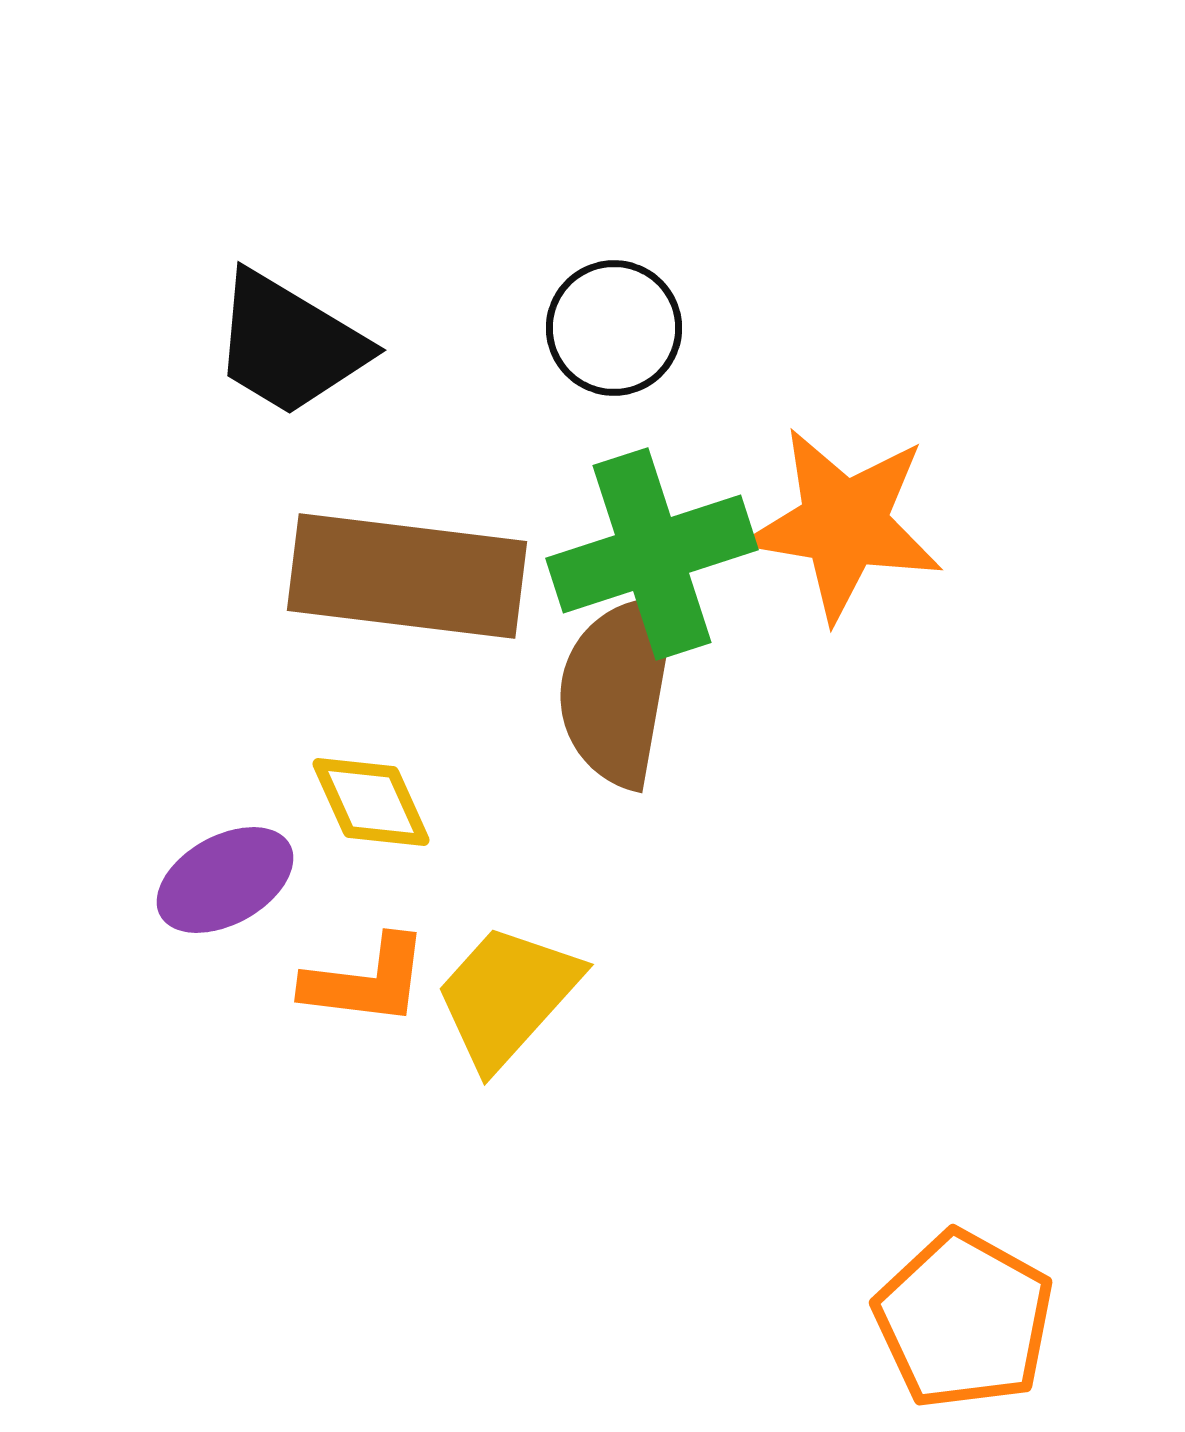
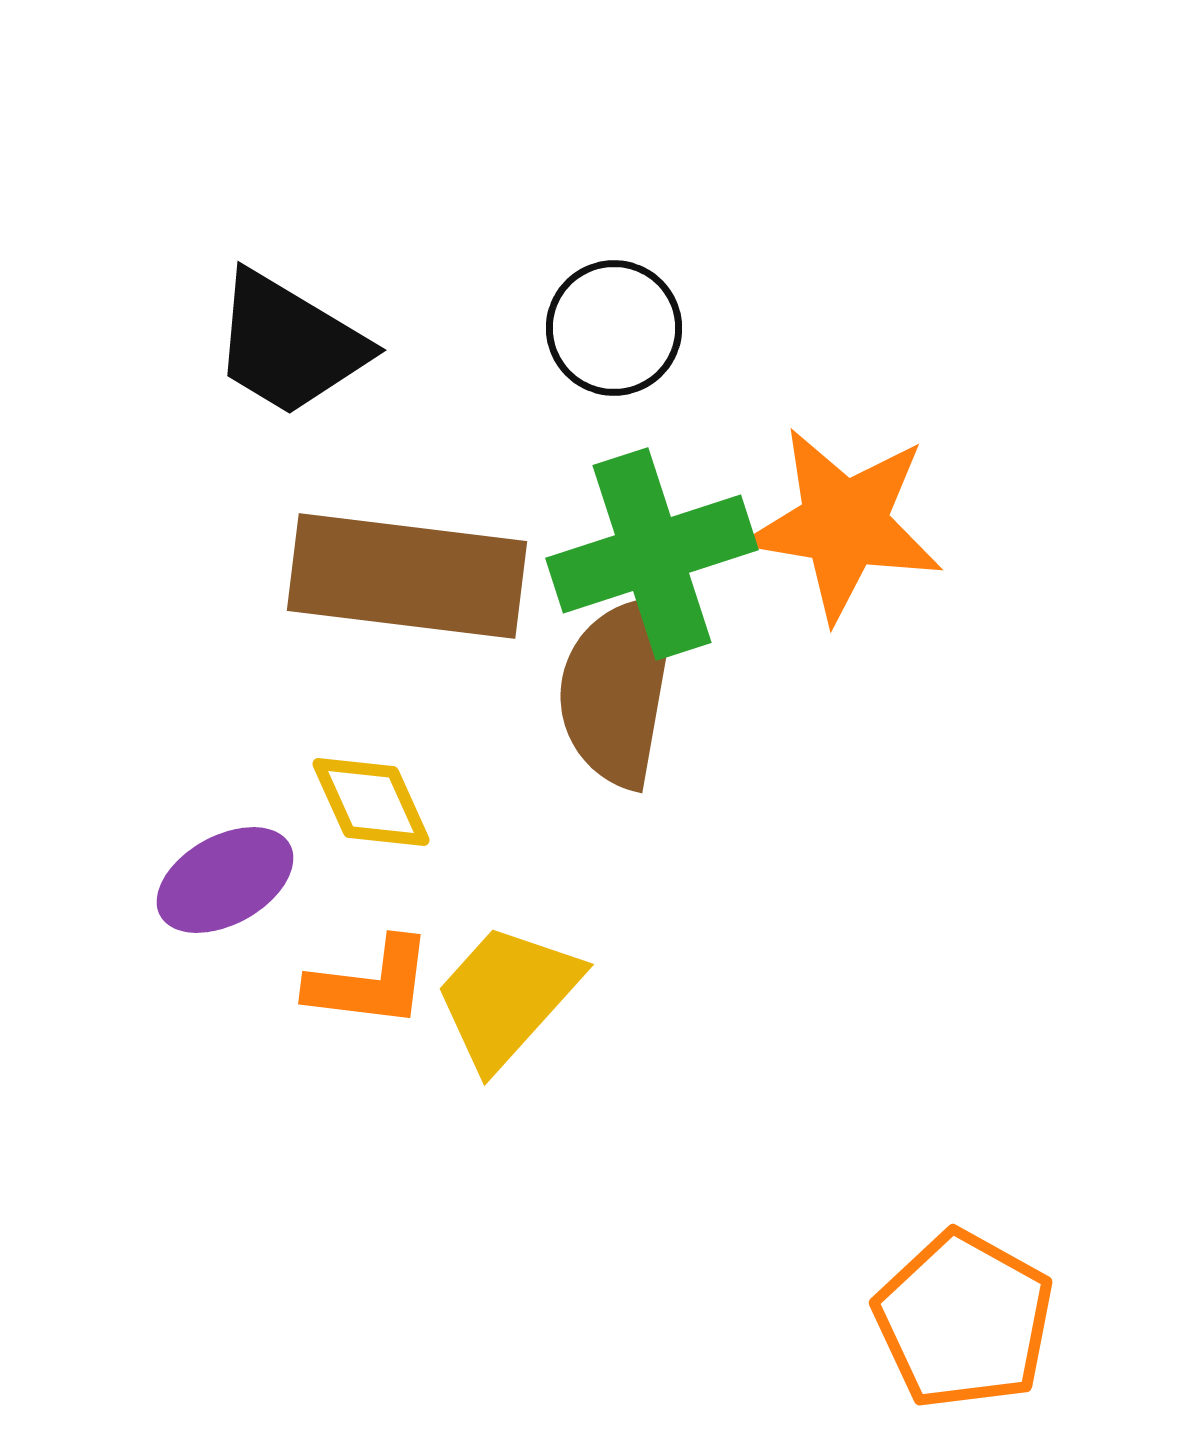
orange L-shape: moved 4 px right, 2 px down
